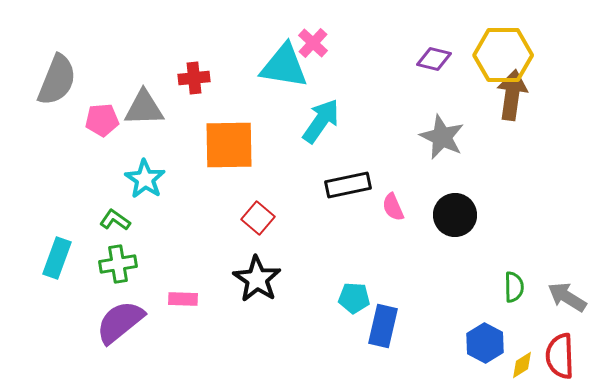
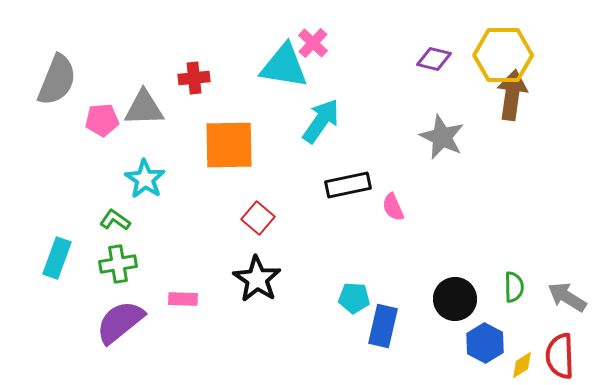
black circle: moved 84 px down
